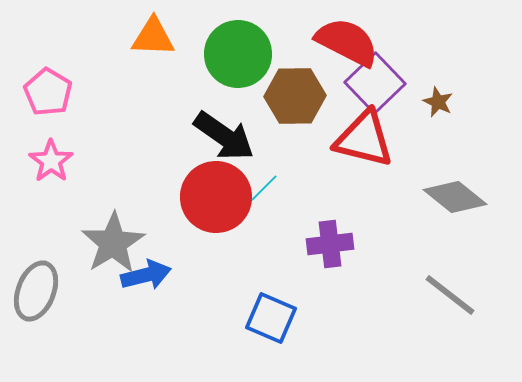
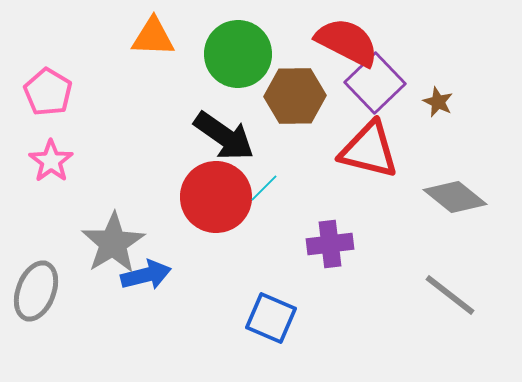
red triangle: moved 5 px right, 11 px down
